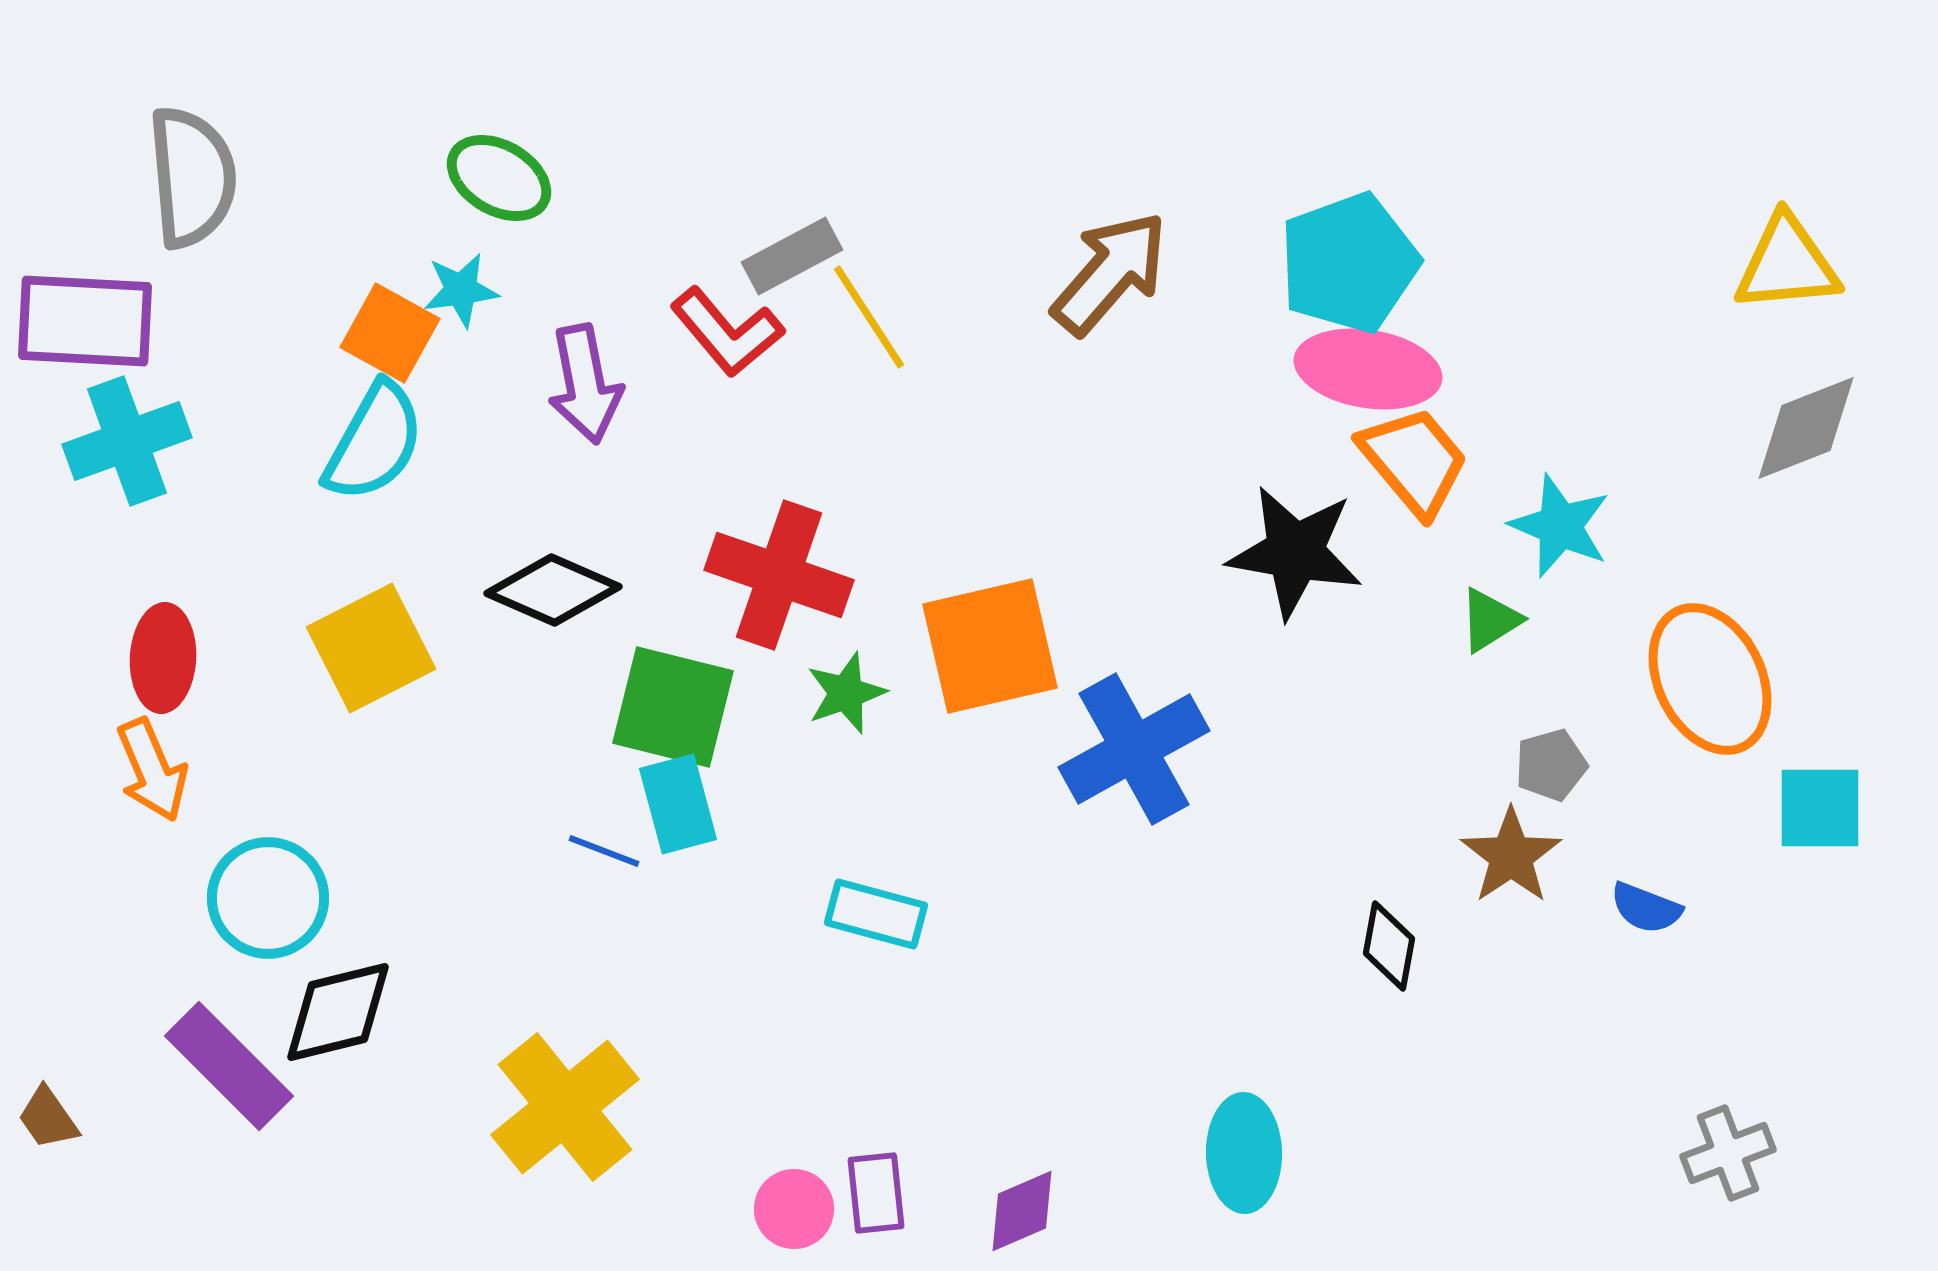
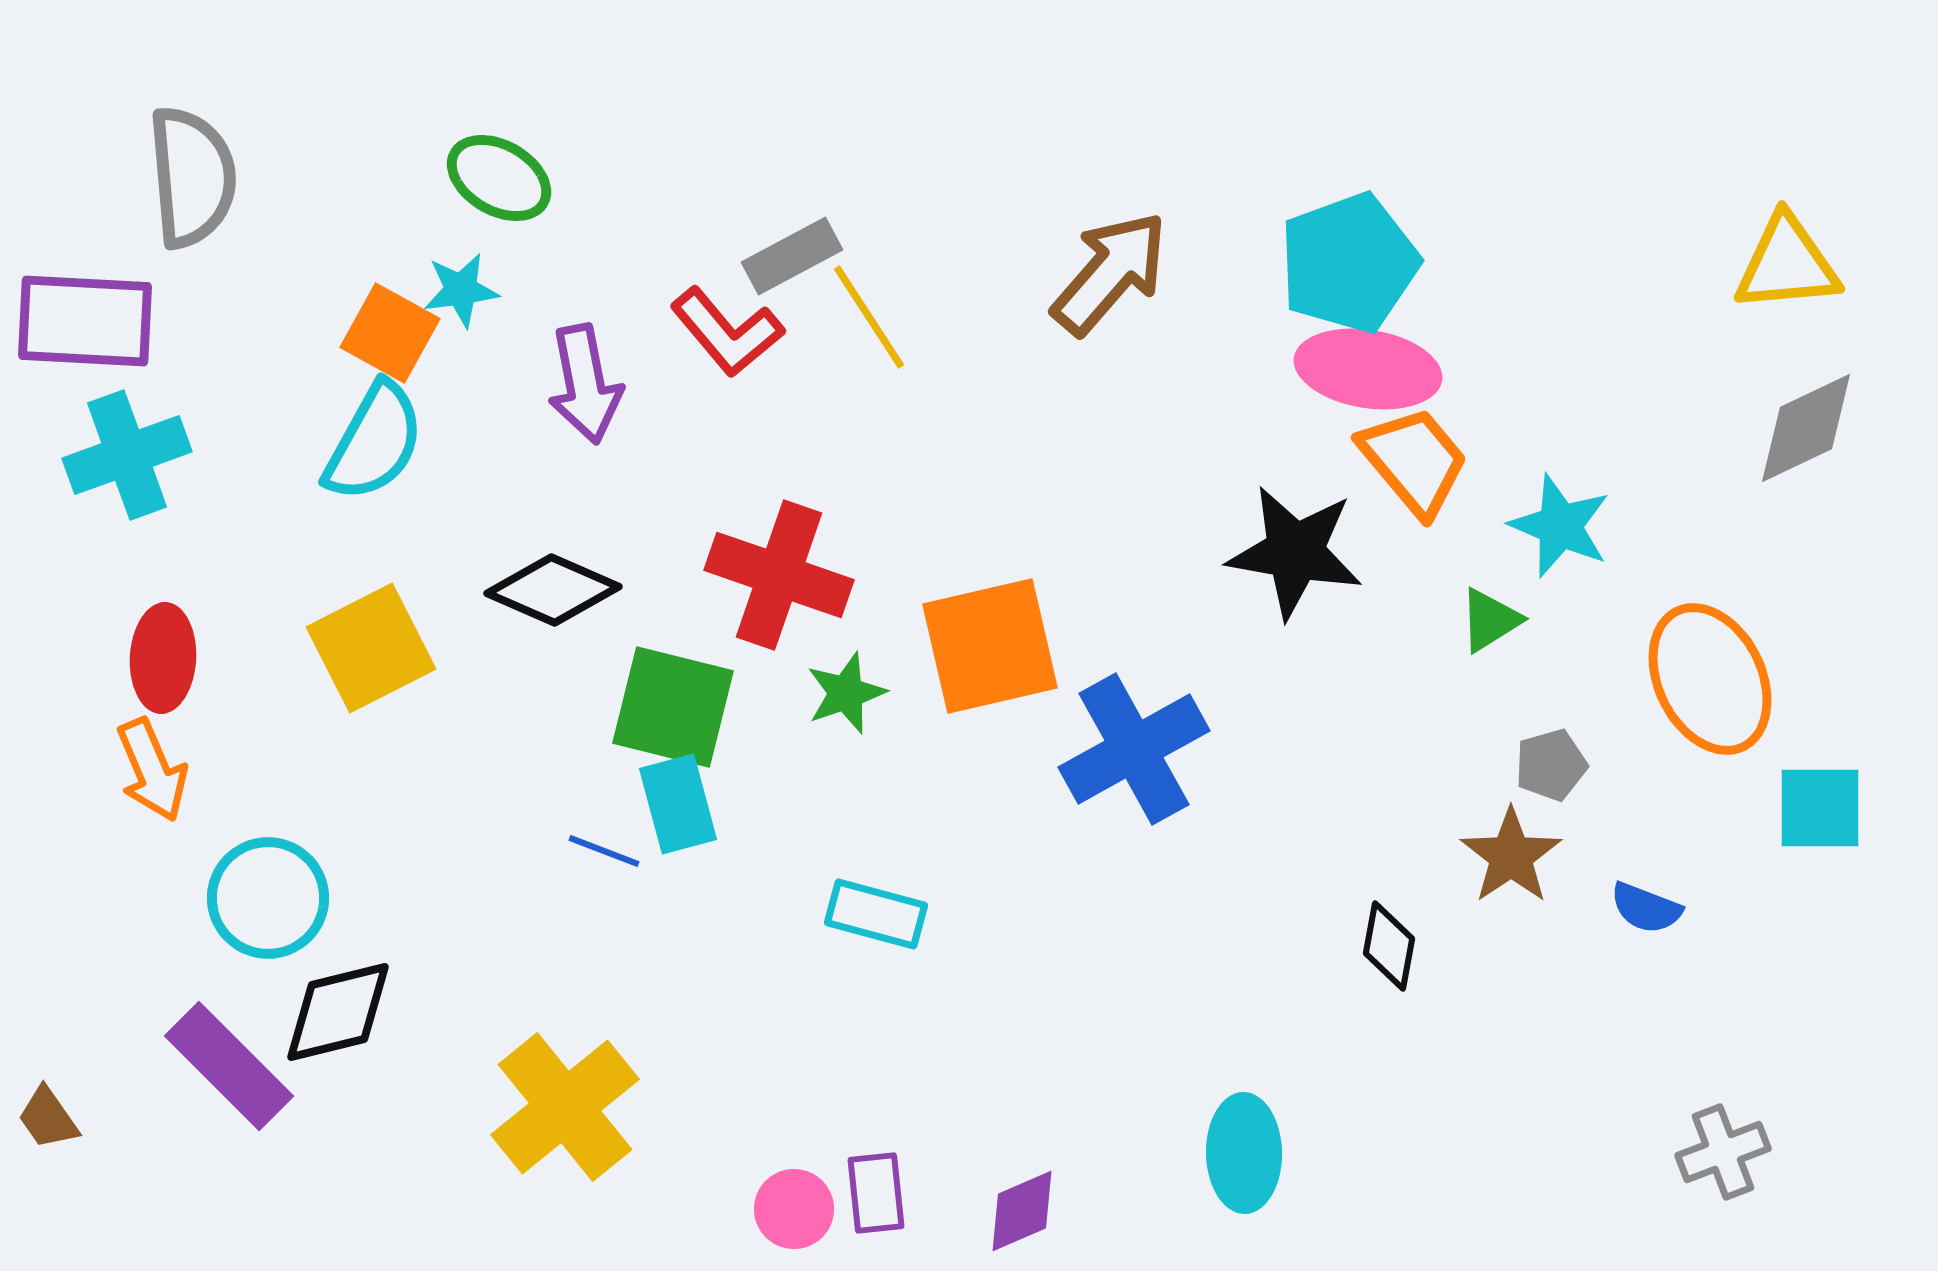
gray diamond at (1806, 428): rotated 4 degrees counterclockwise
cyan cross at (127, 441): moved 14 px down
gray cross at (1728, 1153): moved 5 px left, 1 px up
